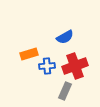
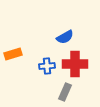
orange rectangle: moved 16 px left
red cross: moved 2 px up; rotated 20 degrees clockwise
gray rectangle: moved 1 px down
